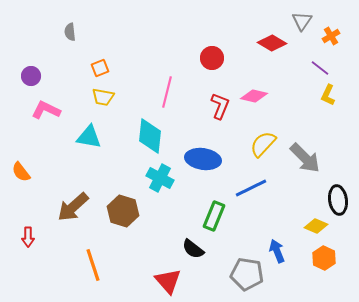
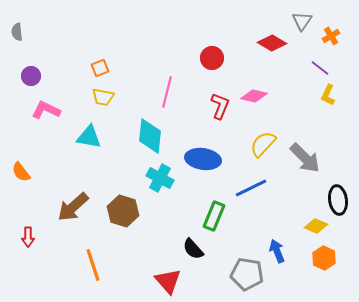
gray semicircle: moved 53 px left
black semicircle: rotated 10 degrees clockwise
